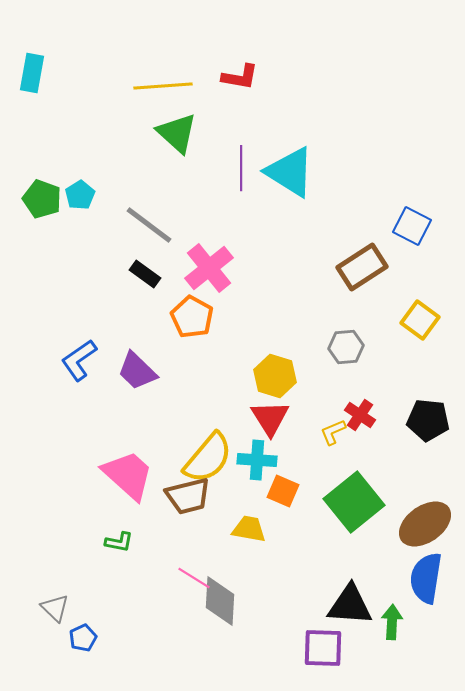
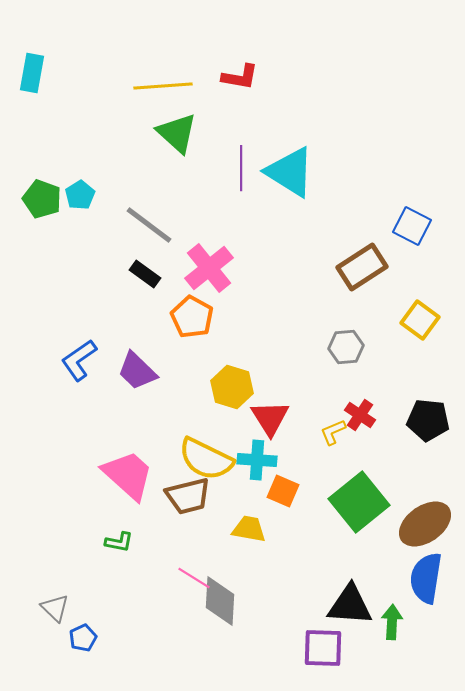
yellow hexagon: moved 43 px left, 11 px down
yellow semicircle: moved 2 px left, 1 px down; rotated 76 degrees clockwise
green square: moved 5 px right
